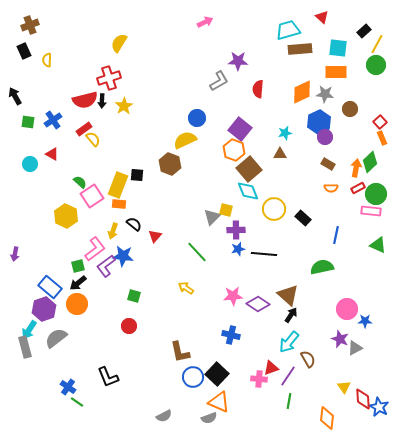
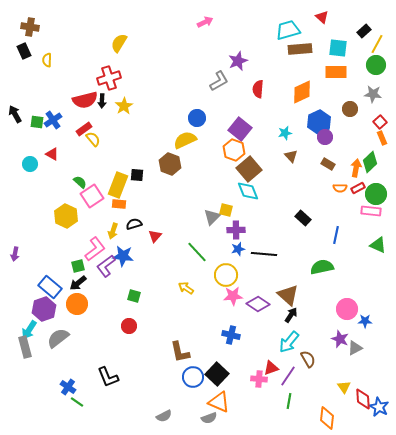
brown cross at (30, 25): moved 2 px down; rotated 30 degrees clockwise
purple star at (238, 61): rotated 24 degrees counterclockwise
gray star at (325, 94): moved 48 px right
black arrow at (15, 96): moved 18 px down
green square at (28, 122): moved 9 px right
brown triangle at (280, 154): moved 11 px right, 2 px down; rotated 48 degrees clockwise
orange semicircle at (331, 188): moved 9 px right
yellow circle at (274, 209): moved 48 px left, 66 px down
black semicircle at (134, 224): rotated 56 degrees counterclockwise
gray semicircle at (56, 338): moved 2 px right
